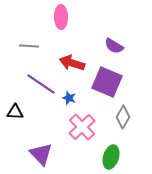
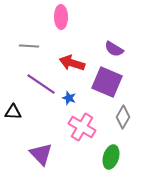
purple semicircle: moved 3 px down
black triangle: moved 2 px left
pink cross: rotated 16 degrees counterclockwise
